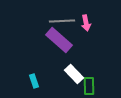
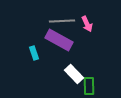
pink arrow: moved 1 px right, 1 px down; rotated 14 degrees counterclockwise
purple rectangle: rotated 12 degrees counterclockwise
cyan rectangle: moved 28 px up
